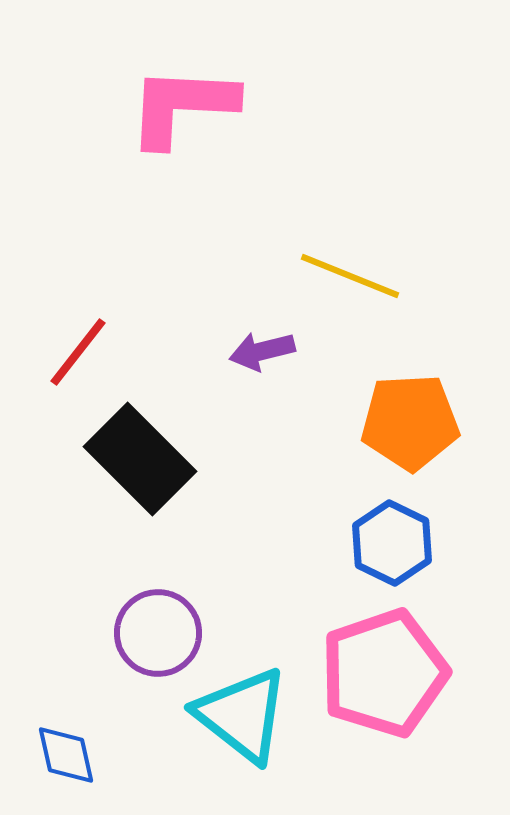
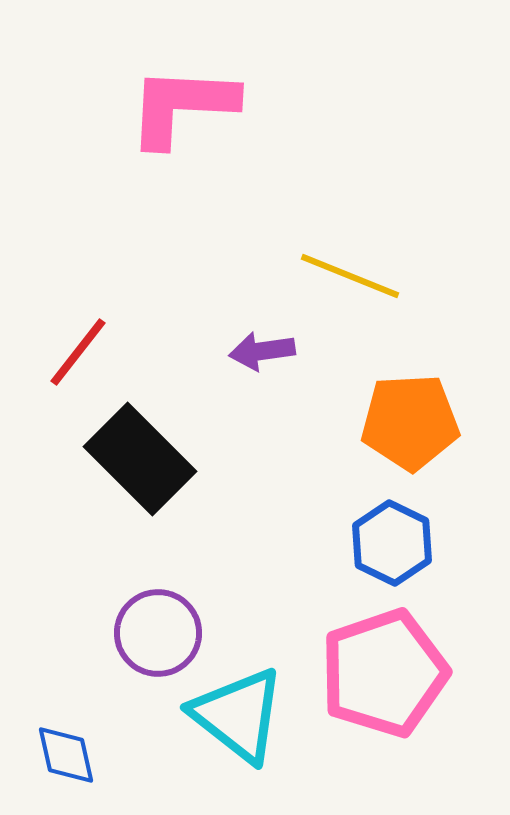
purple arrow: rotated 6 degrees clockwise
cyan triangle: moved 4 px left
